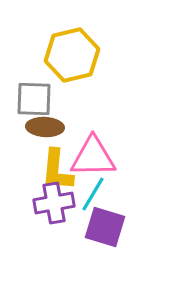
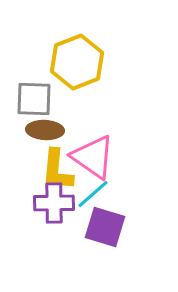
yellow hexagon: moved 5 px right, 7 px down; rotated 8 degrees counterclockwise
brown ellipse: moved 3 px down
pink triangle: rotated 36 degrees clockwise
cyan line: rotated 18 degrees clockwise
purple cross: rotated 9 degrees clockwise
